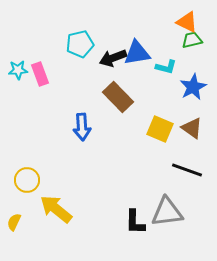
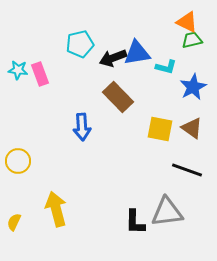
cyan star: rotated 12 degrees clockwise
yellow square: rotated 12 degrees counterclockwise
yellow circle: moved 9 px left, 19 px up
yellow arrow: rotated 36 degrees clockwise
